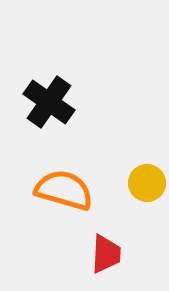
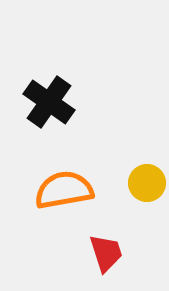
orange semicircle: rotated 26 degrees counterclockwise
red trapezoid: moved 1 px up; rotated 21 degrees counterclockwise
